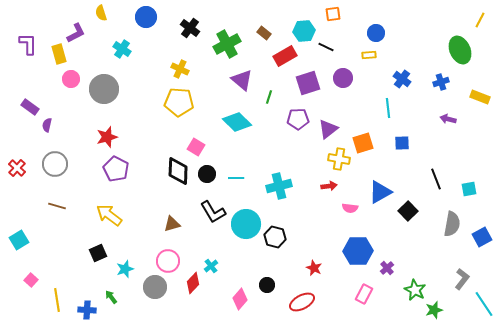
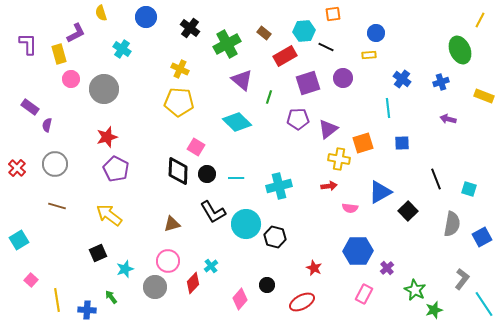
yellow rectangle at (480, 97): moved 4 px right, 1 px up
cyan square at (469, 189): rotated 28 degrees clockwise
